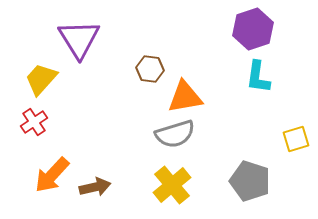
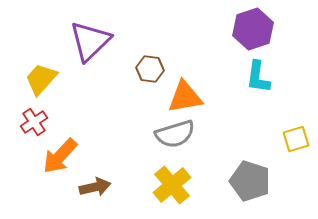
purple triangle: moved 11 px right, 2 px down; rotated 18 degrees clockwise
orange arrow: moved 8 px right, 19 px up
